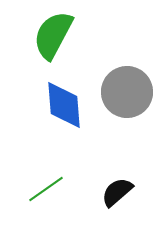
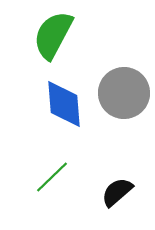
gray circle: moved 3 px left, 1 px down
blue diamond: moved 1 px up
green line: moved 6 px right, 12 px up; rotated 9 degrees counterclockwise
